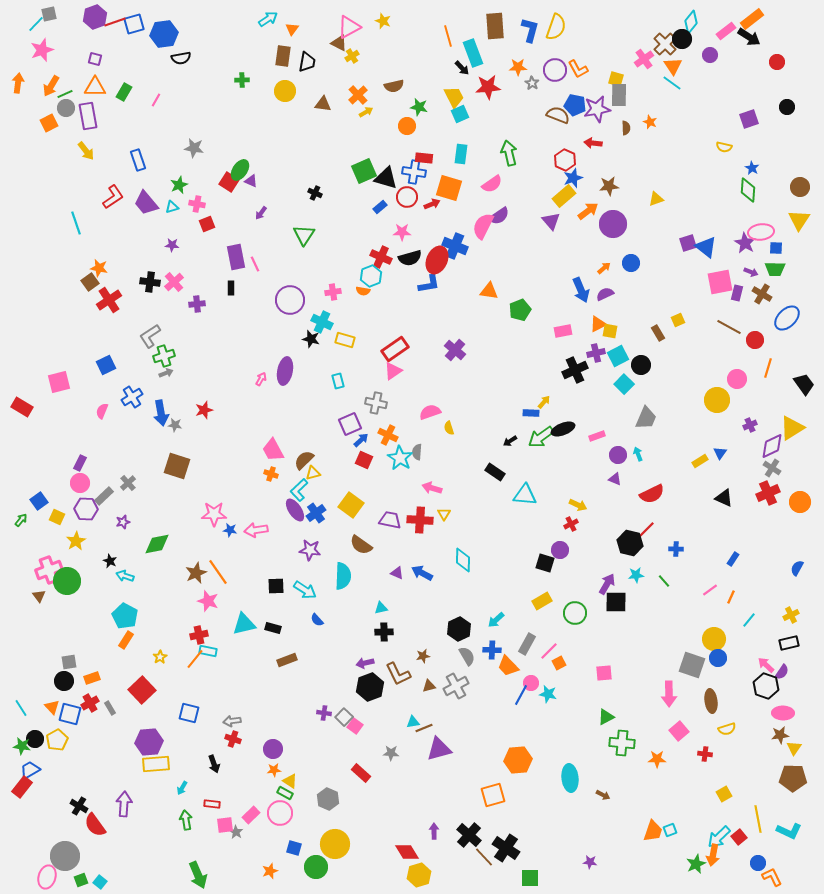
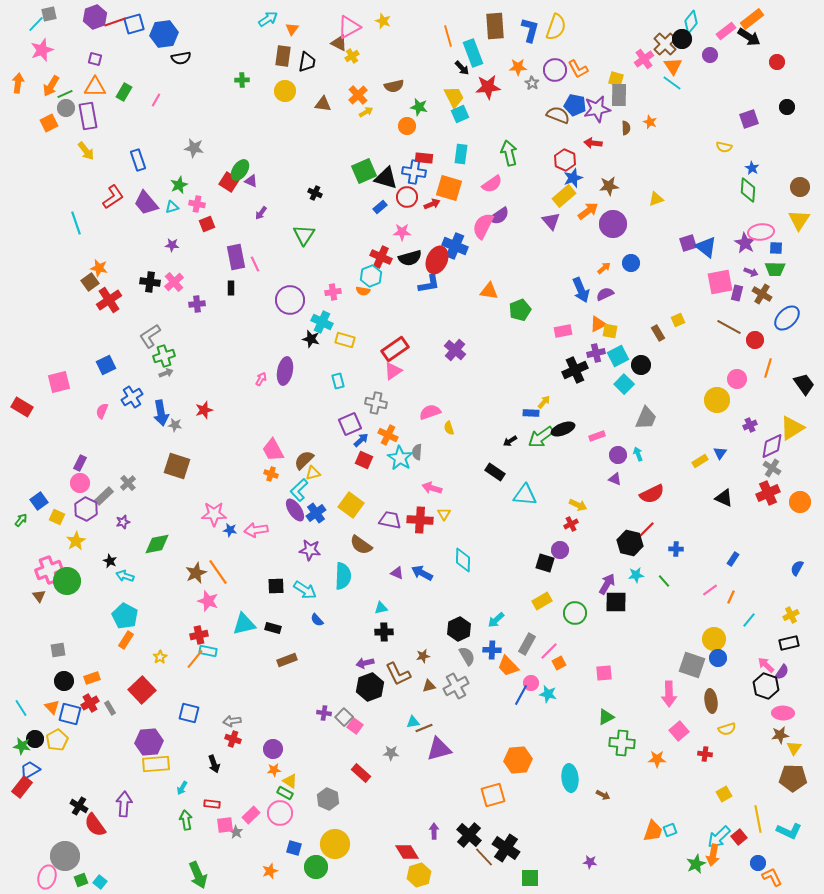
purple hexagon at (86, 509): rotated 25 degrees clockwise
gray square at (69, 662): moved 11 px left, 12 px up
